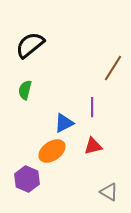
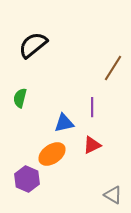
black semicircle: moved 3 px right
green semicircle: moved 5 px left, 8 px down
blue triangle: rotated 15 degrees clockwise
red triangle: moved 1 px left, 1 px up; rotated 12 degrees counterclockwise
orange ellipse: moved 3 px down
gray triangle: moved 4 px right, 3 px down
